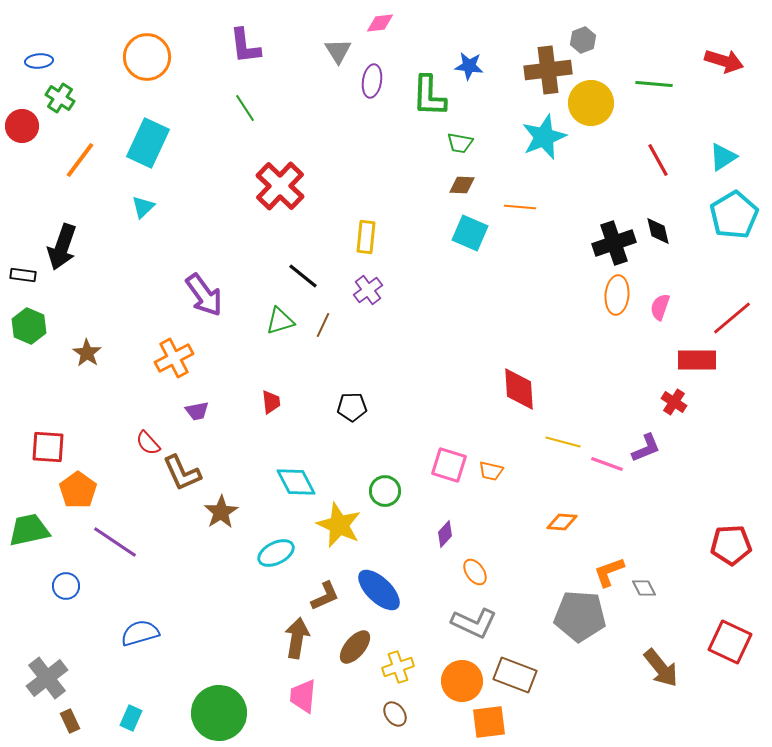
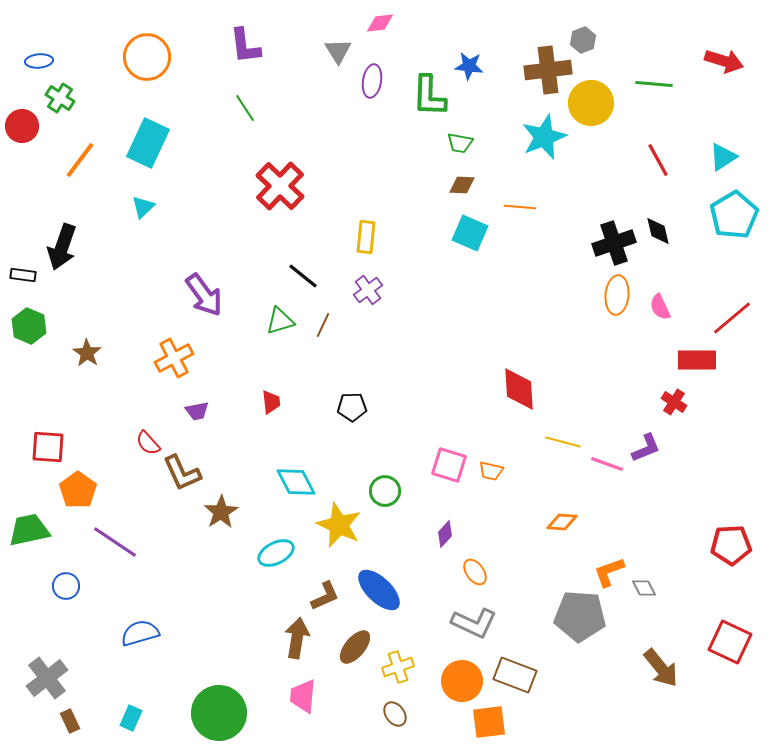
pink semicircle at (660, 307): rotated 44 degrees counterclockwise
